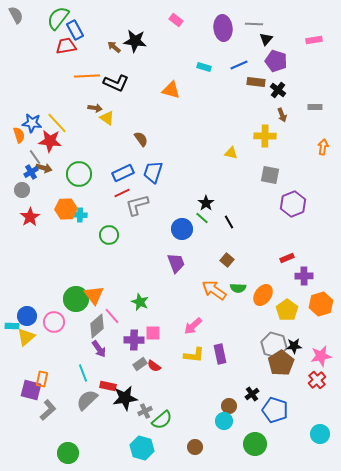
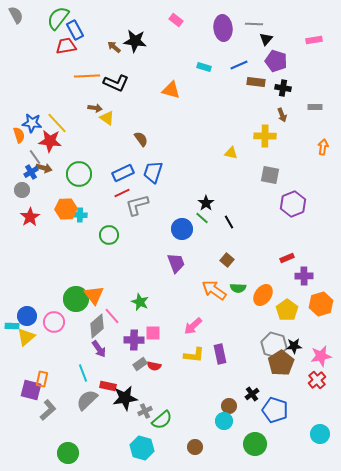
black cross at (278, 90): moved 5 px right, 2 px up; rotated 28 degrees counterclockwise
red semicircle at (154, 366): rotated 24 degrees counterclockwise
